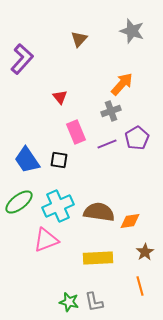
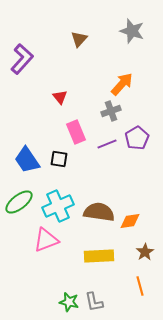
black square: moved 1 px up
yellow rectangle: moved 1 px right, 2 px up
